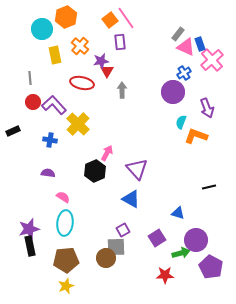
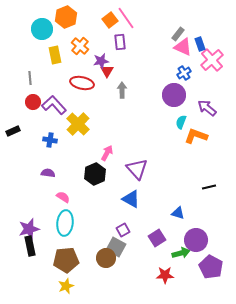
pink triangle at (186, 47): moved 3 px left
purple circle at (173, 92): moved 1 px right, 3 px down
purple arrow at (207, 108): rotated 150 degrees clockwise
black hexagon at (95, 171): moved 3 px down
gray square at (116, 247): rotated 30 degrees clockwise
